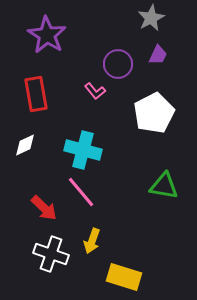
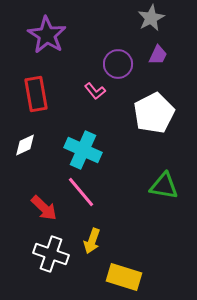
cyan cross: rotated 9 degrees clockwise
